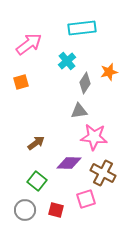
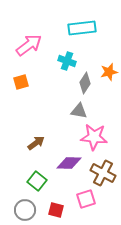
pink arrow: moved 1 px down
cyan cross: rotated 30 degrees counterclockwise
gray triangle: rotated 18 degrees clockwise
